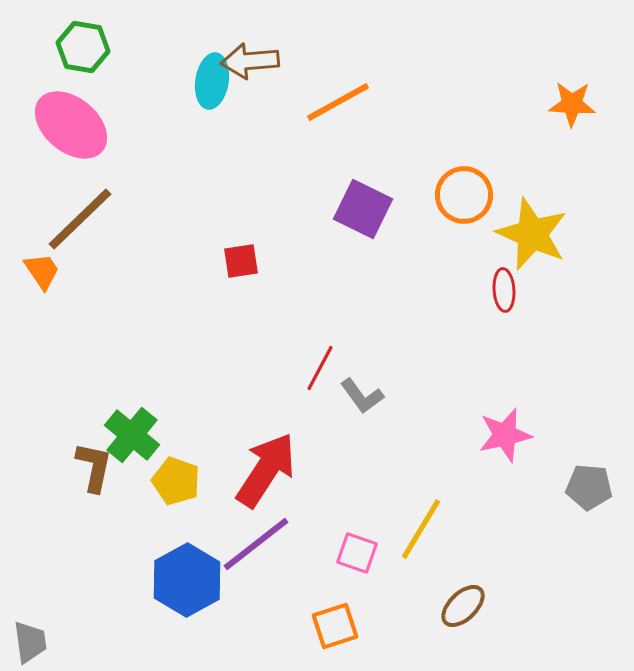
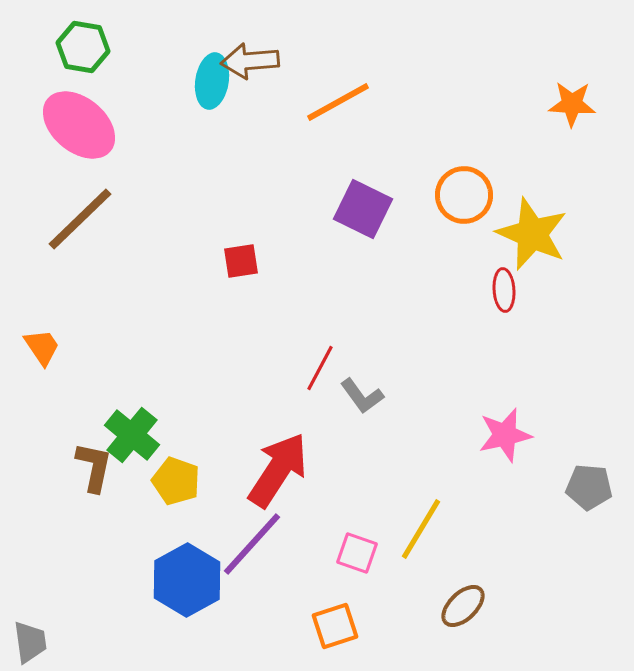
pink ellipse: moved 8 px right
orange trapezoid: moved 76 px down
red arrow: moved 12 px right
purple line: moved 4 px left; rotated 10 degrees counterclockwise
